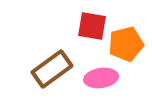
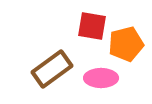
pink ellipse: rotated 8 degrees clockwise
